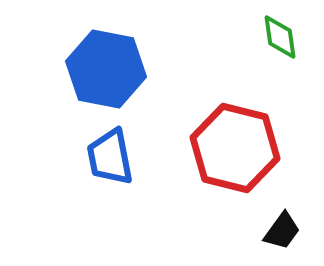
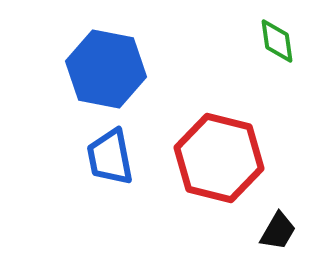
green diamond: moved 3 px left, 4 px down
red hexagon: moved 16 px left, 10 px down
black trapezoid: moved 4 px left; rotated 6 degrees counterclockwise
